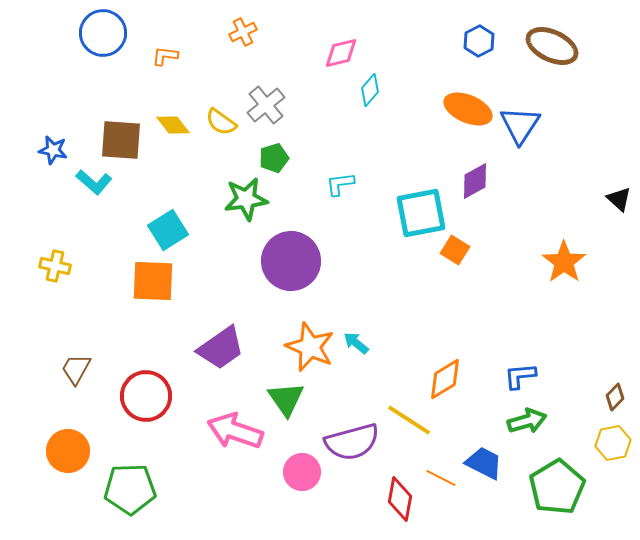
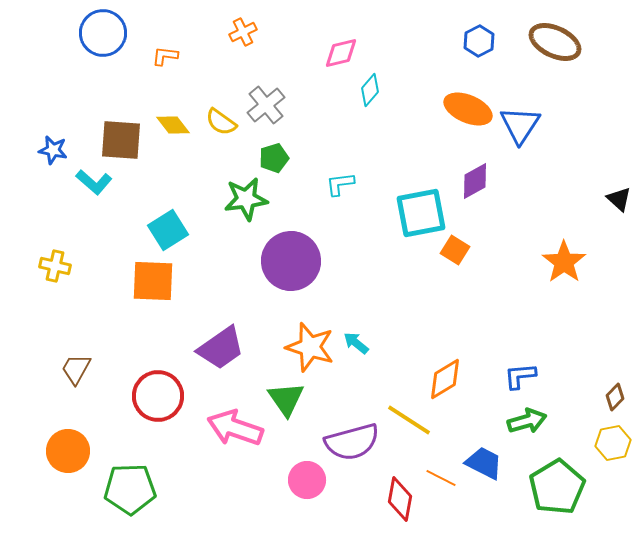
brown ellipse at (552, 46): moved 3 px right, 4 px up
orange star at (310, 347): rotated 6 degrees counterclockwise
red circle at (146, 396): moved 12 px right
pink arrow at (235, 431): moved 3 px up
pink circle at (302, 472): moved 5 px right, 8 px down
